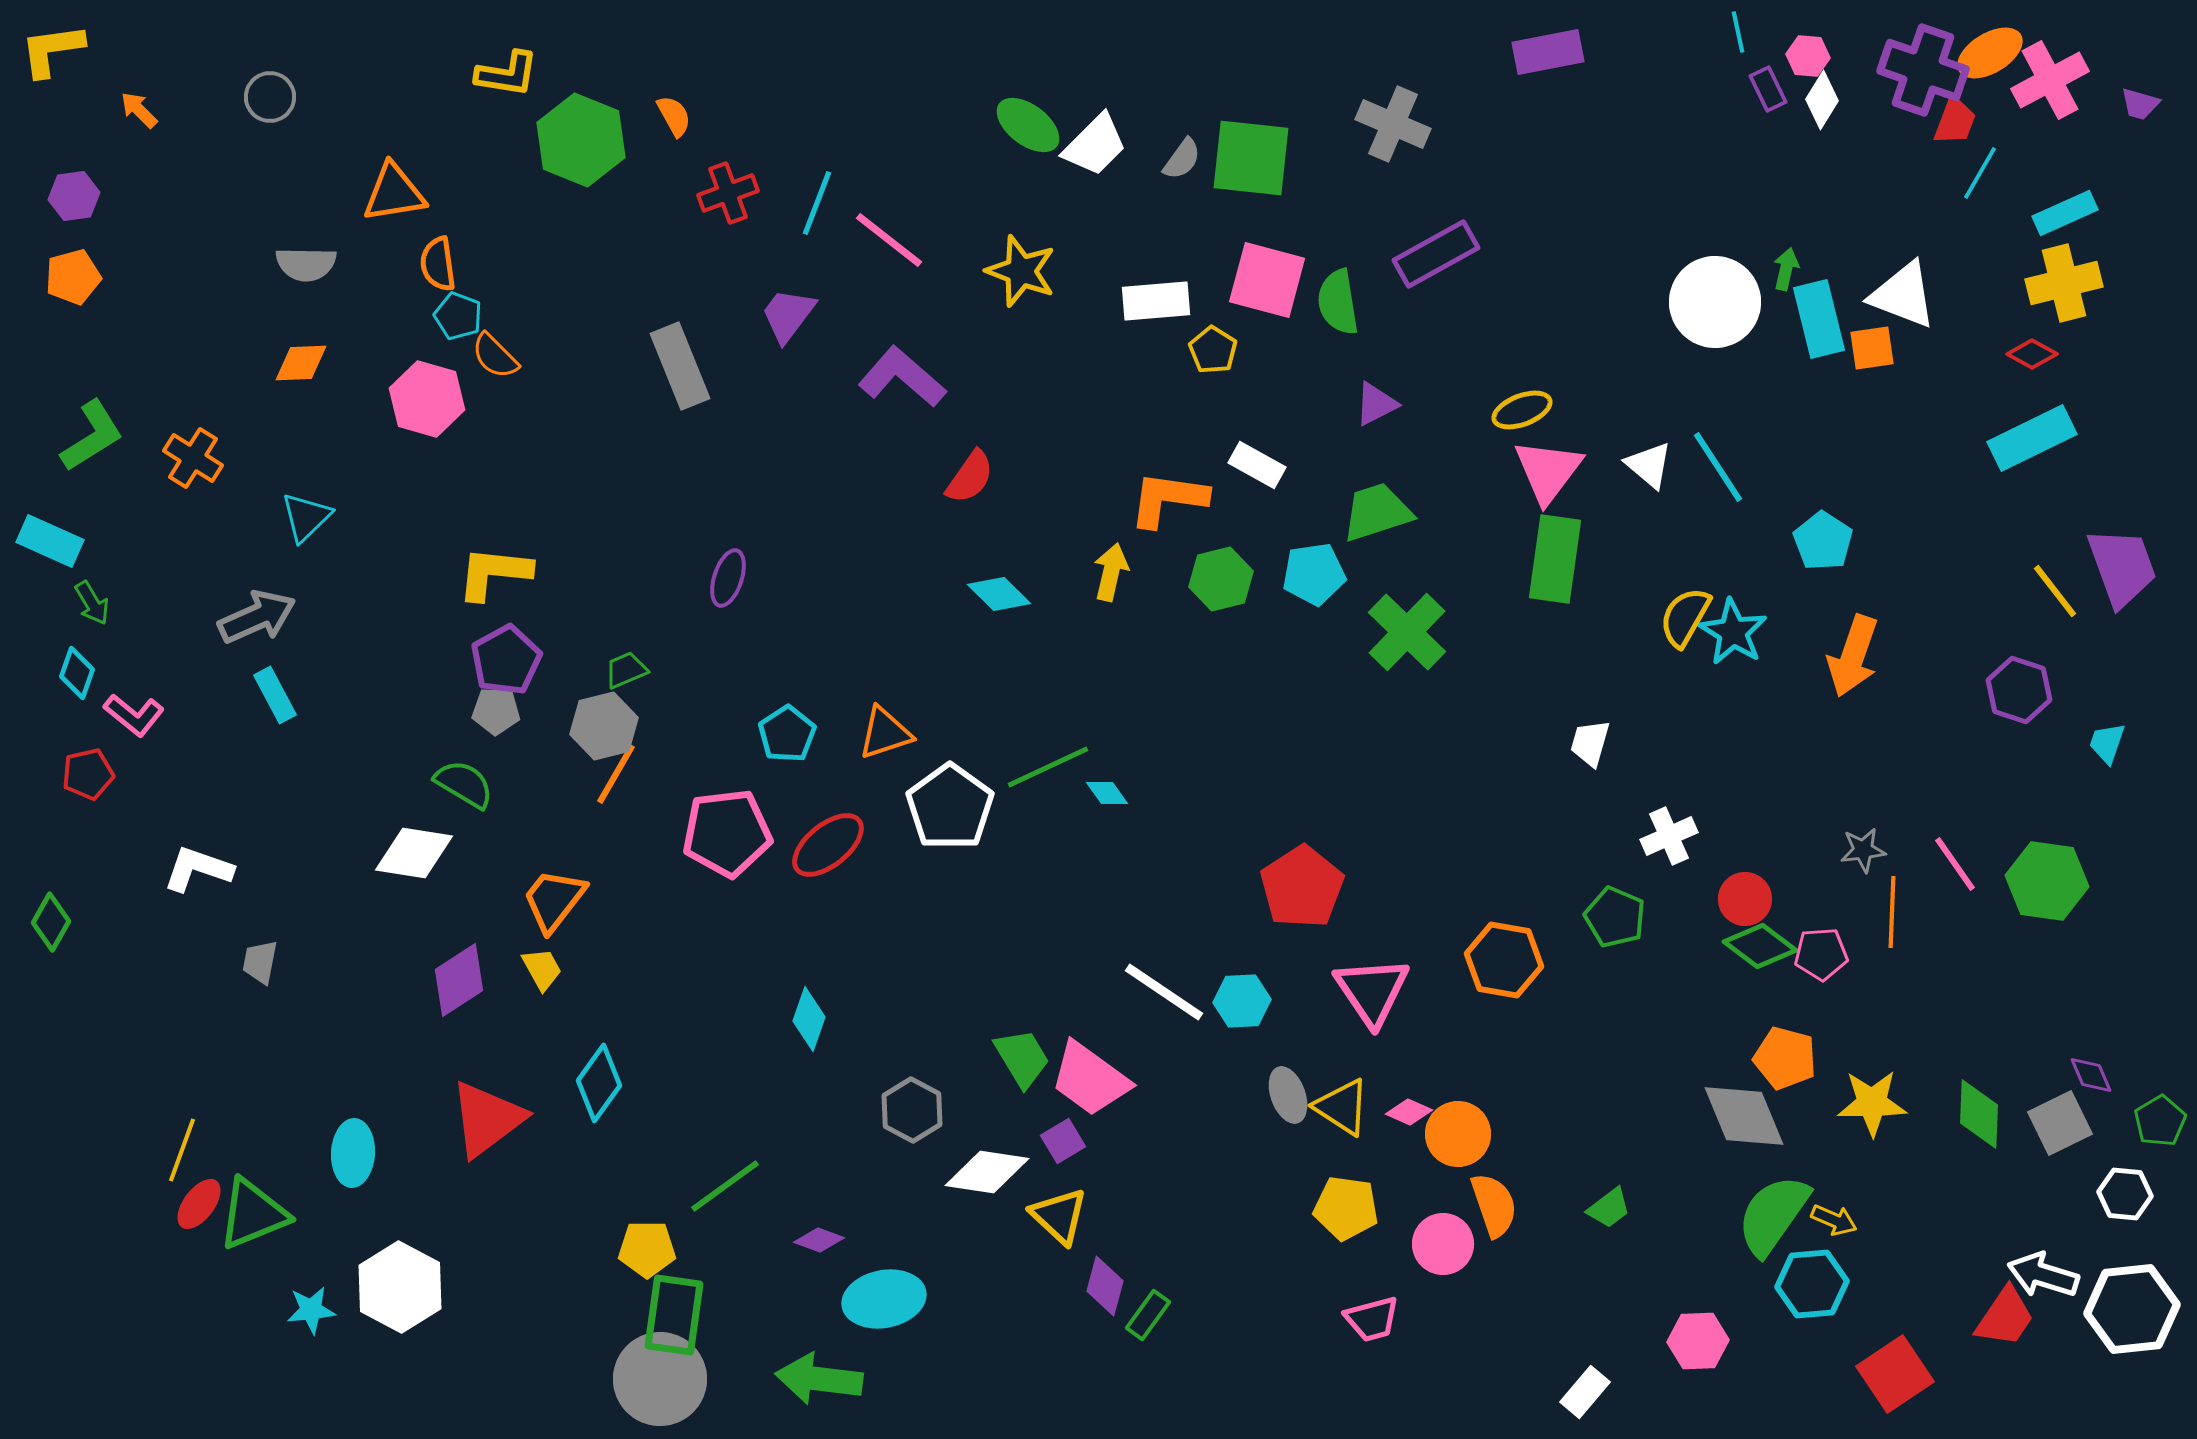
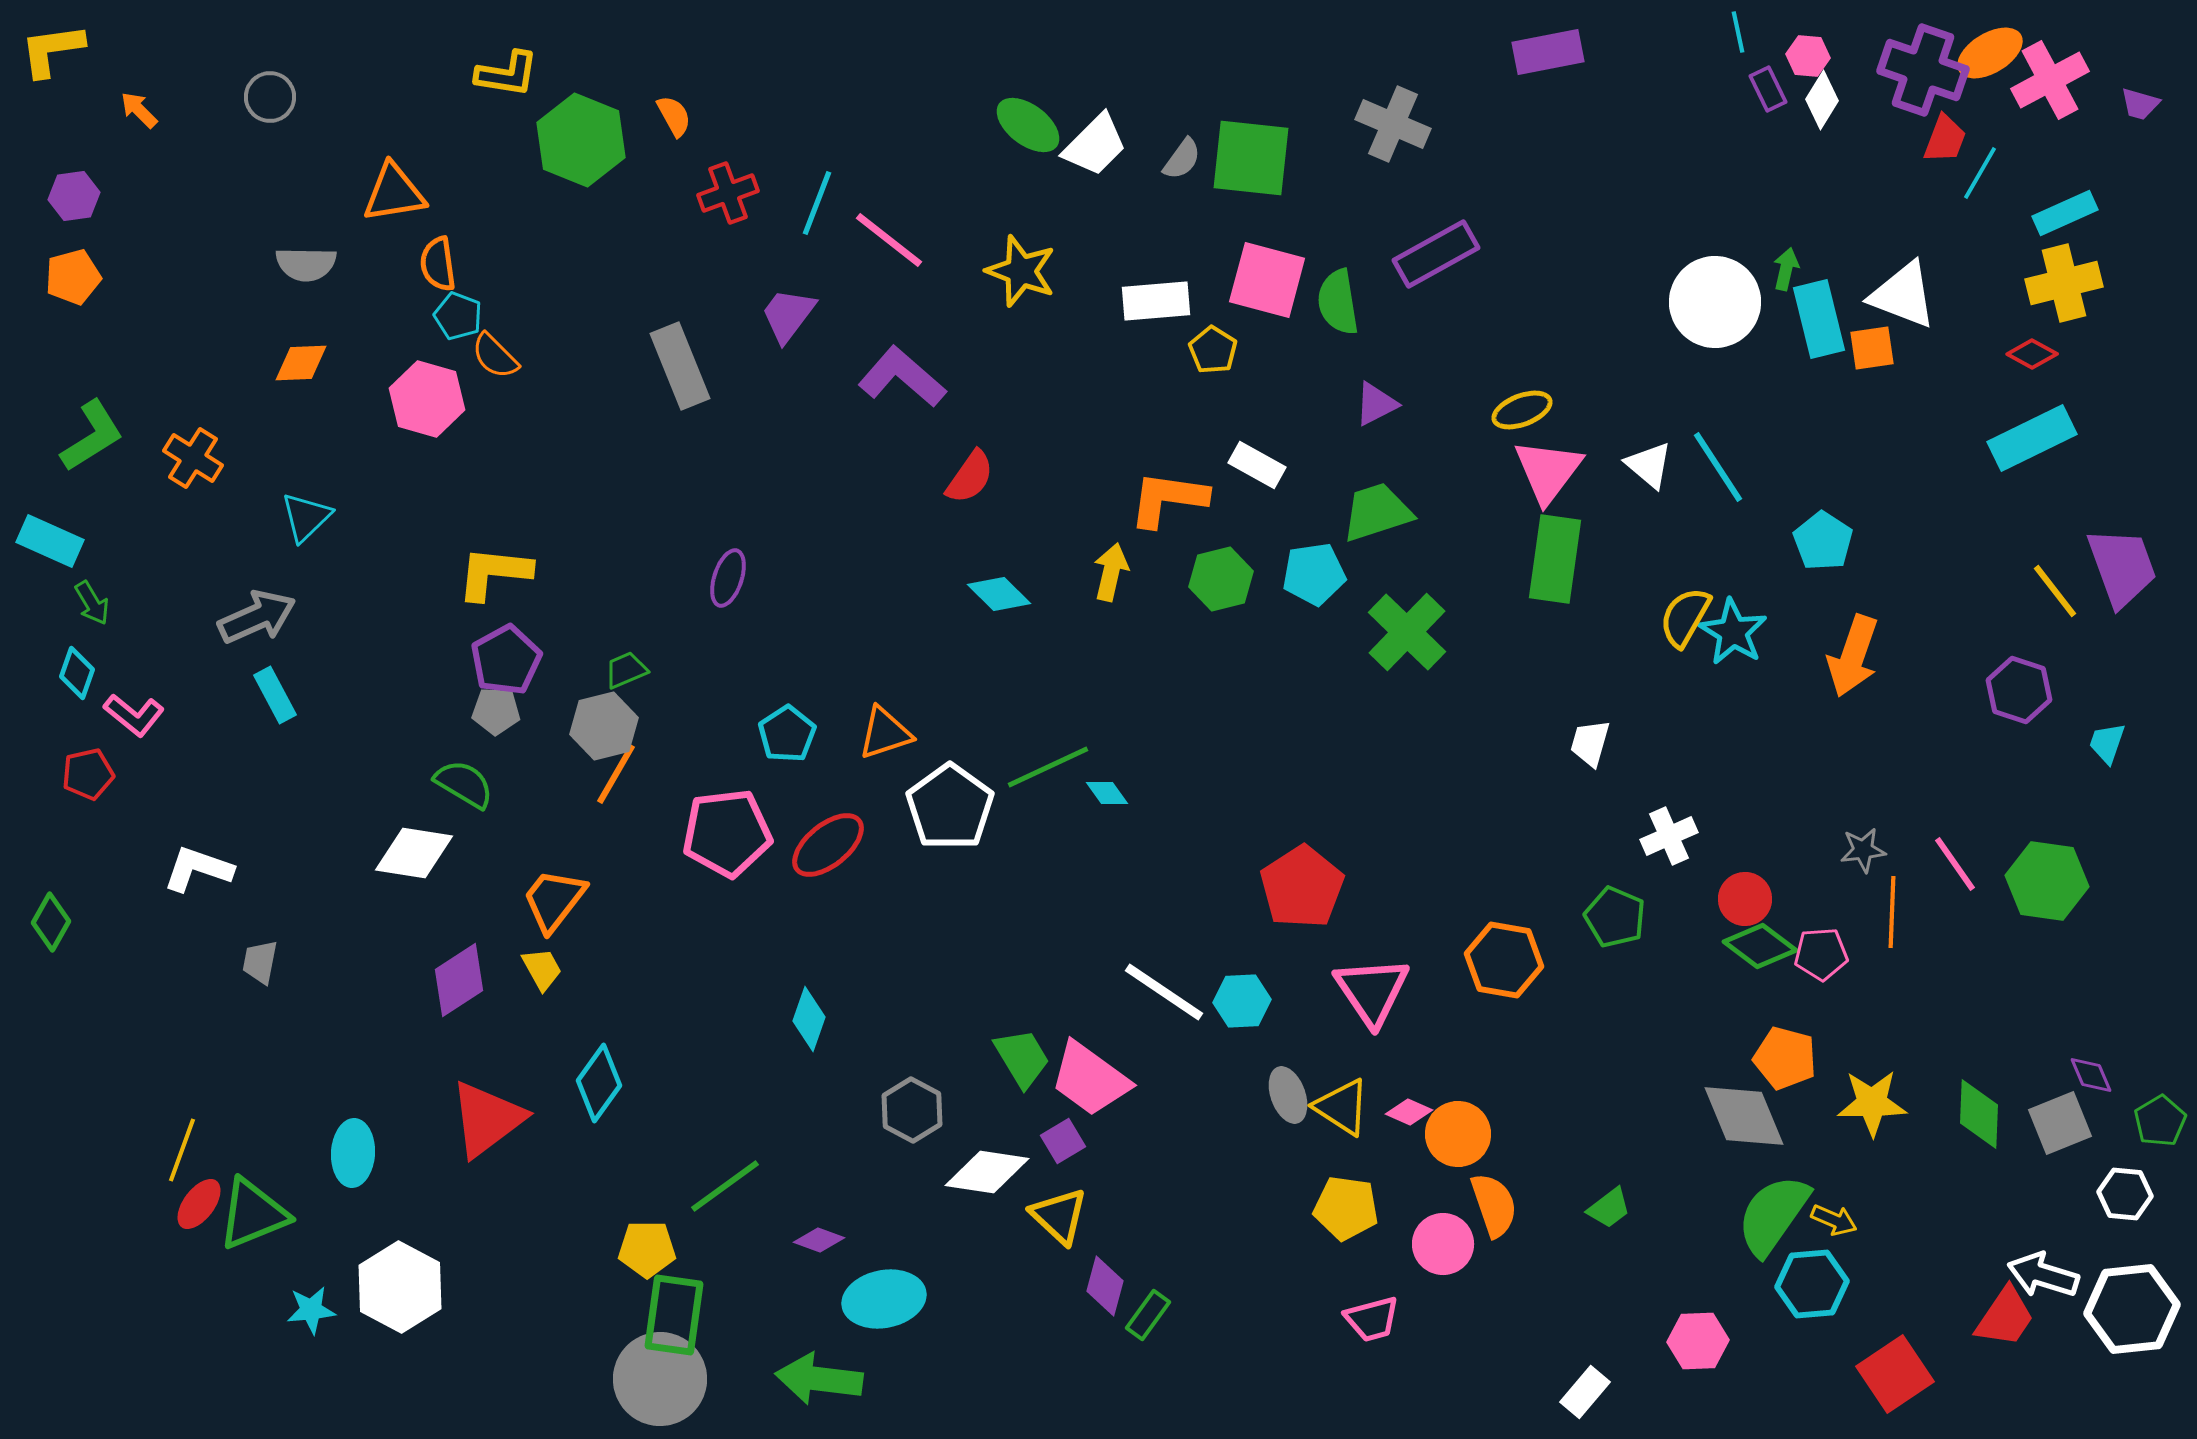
red trapezoid at (1955, 121): moved 10 px left, 18 px down
gray square at (2060, 1123): rotated 4 degrees clockwise
